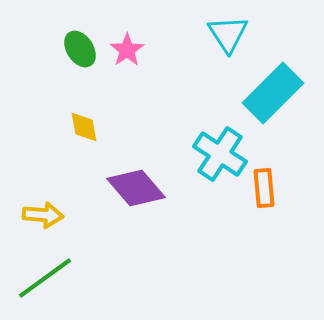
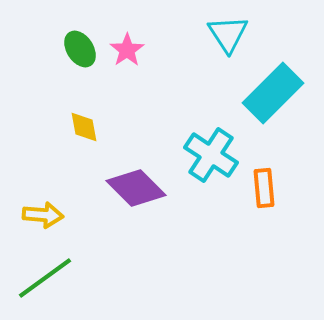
cyan cross: moved 9 px left, 1 px down
purple diamond: rotated 4 degrees counterclockwise
